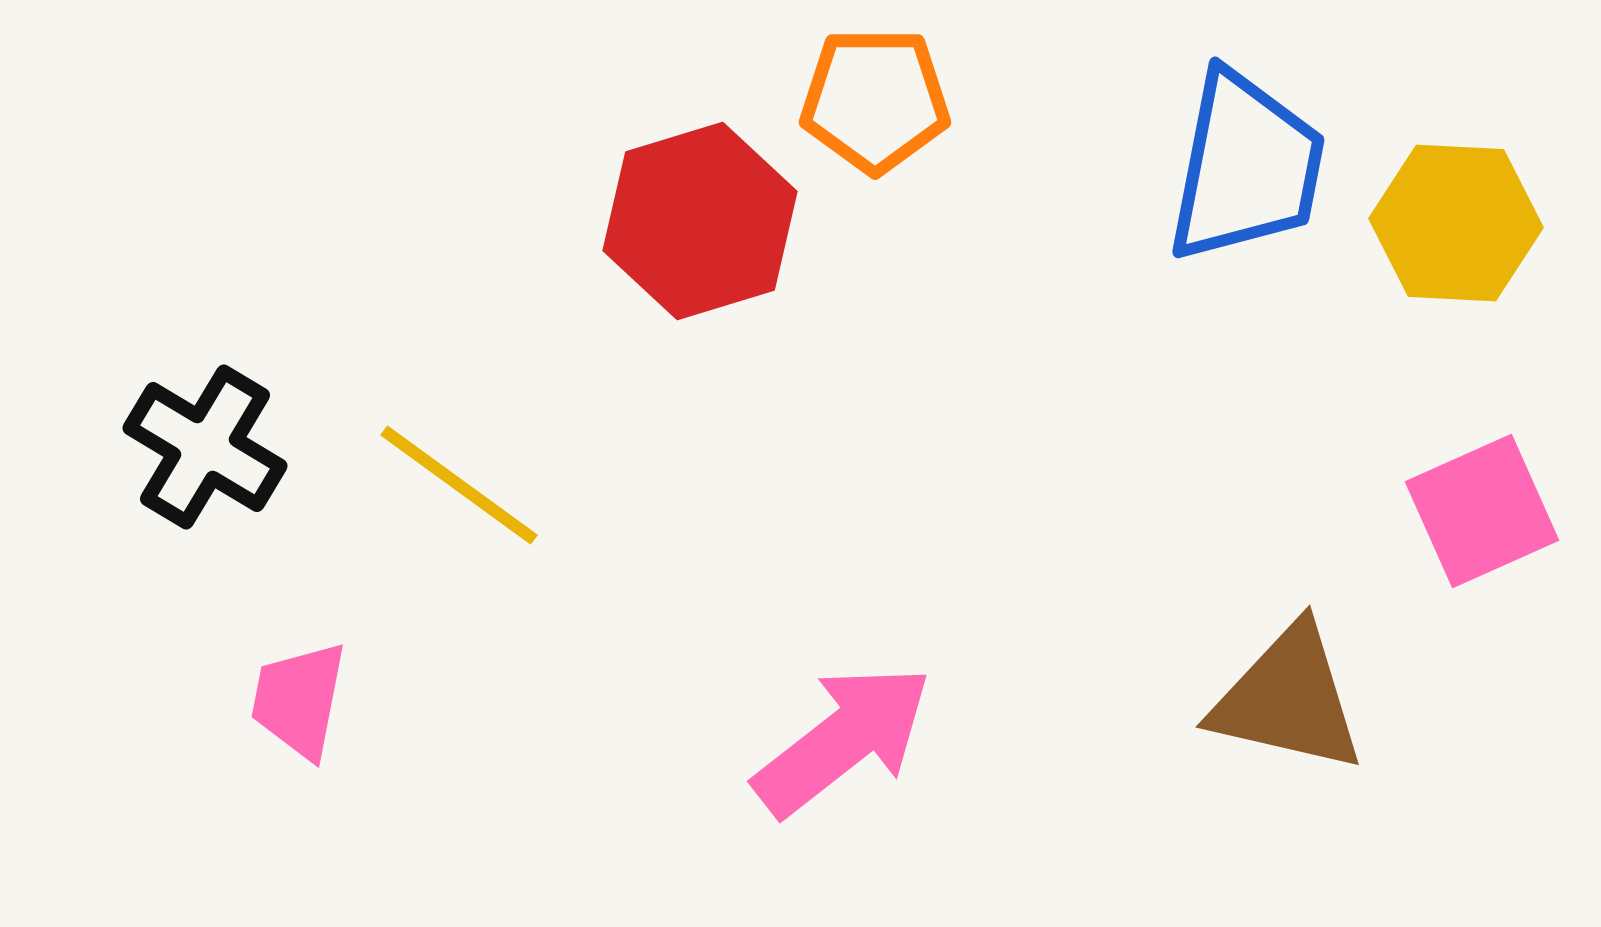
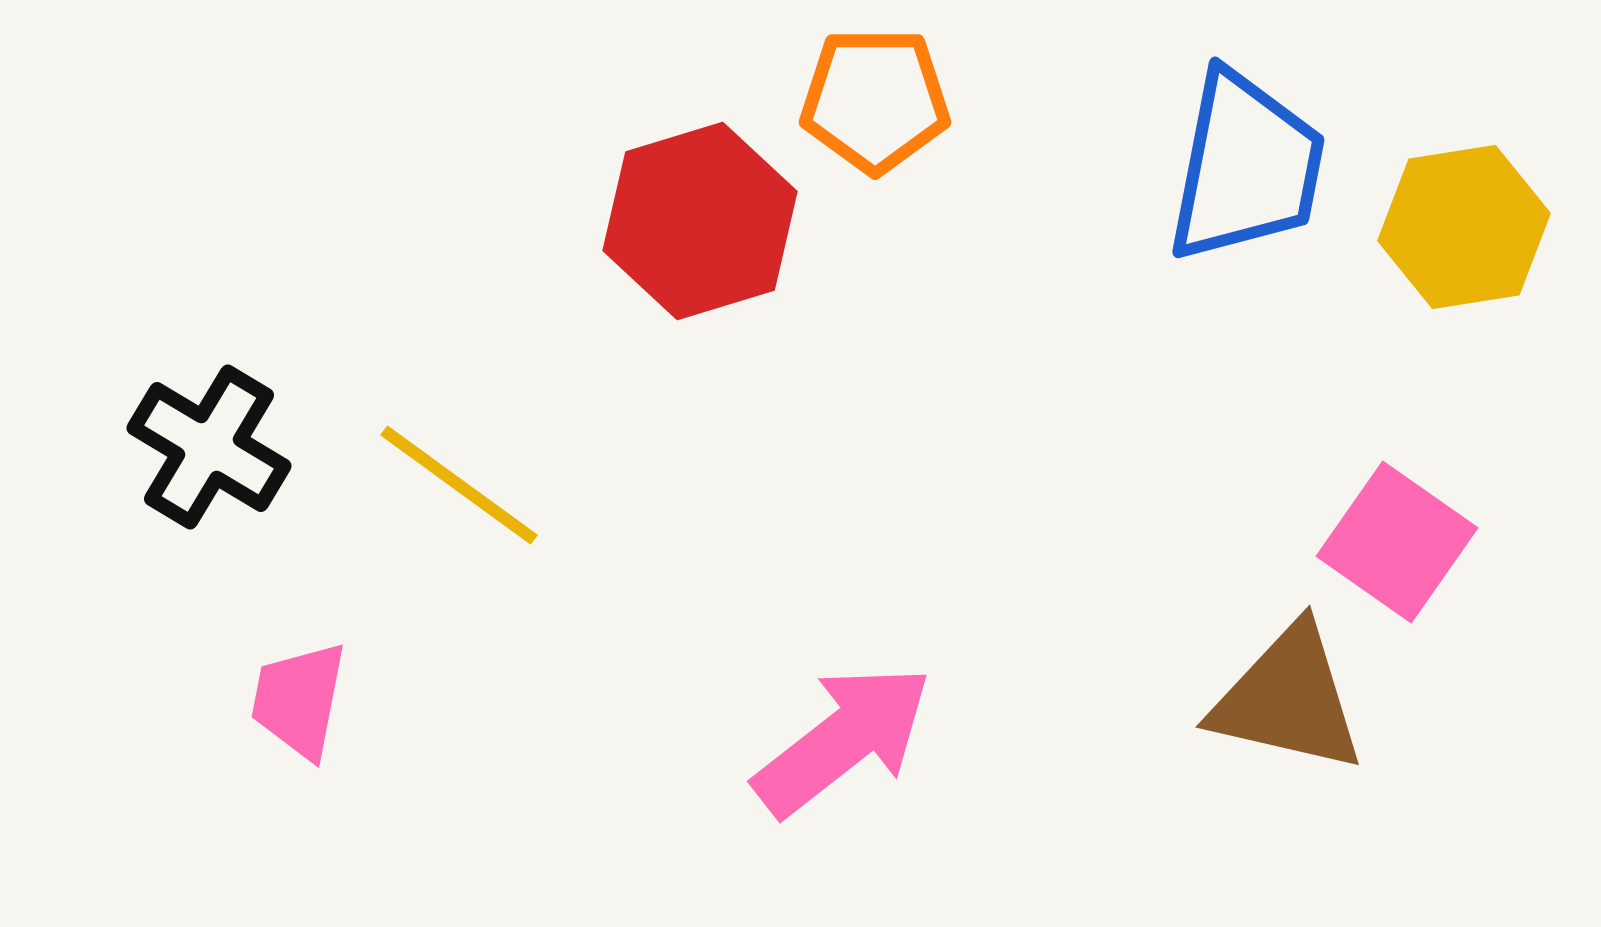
yellow hexagon: moved 8 px right, 4 px down; rotated 12 degrees counterclockwise
black cross: moved 4 px right
pink square: moved 85 px left, 31 px down; rotated 31 degrees counterclockwise
